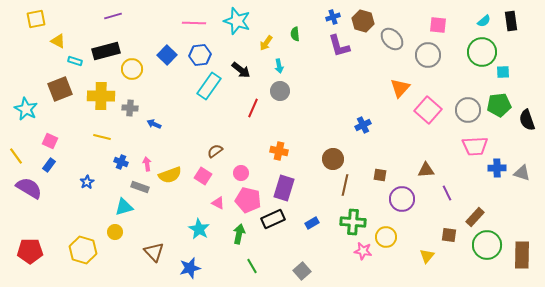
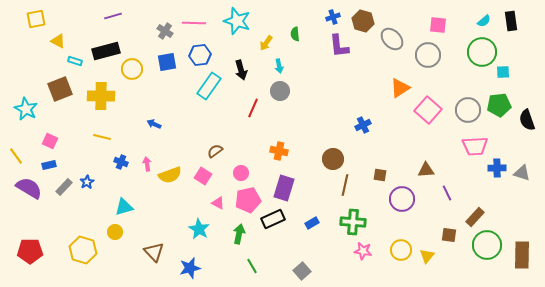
purple L-shape at (339, 46): rotated 10 degrees clockwise
blue square at (167, 55): moved 7 px down; rotated 36 degrees clockwise
black arrow at (241, 70): rotated 36 degrees clockwise
orange triangle at (400, 88): rotated 15 degrees clockwise
gray cross at (130, 108): moved 35 px right, 77 px up; rotated 28 degrees clockwise
blue rectangle at (49, 165): rotated 40 degrees clockwise
gray rectangle at (140, 187): moved 76 px left; rotated 66 degrees counterclockwise
pink pentagon at (248, 200): rotated 25 degrees counterclockwise
yellow circle at (386, 237): moved 15 px right, 13 px down
